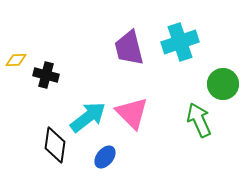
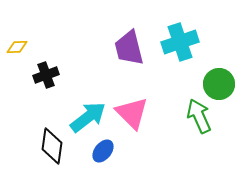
yellow diamond: moved 1 px right, 13 px up
black cross: rotated 35 degrees counterclockwise
green circle: moved 4 px left
green arrow: moved 4 px up
black diamond: moved 3 px left, 1 px down
blue ellipse: moved 2 px left, 6 px up
